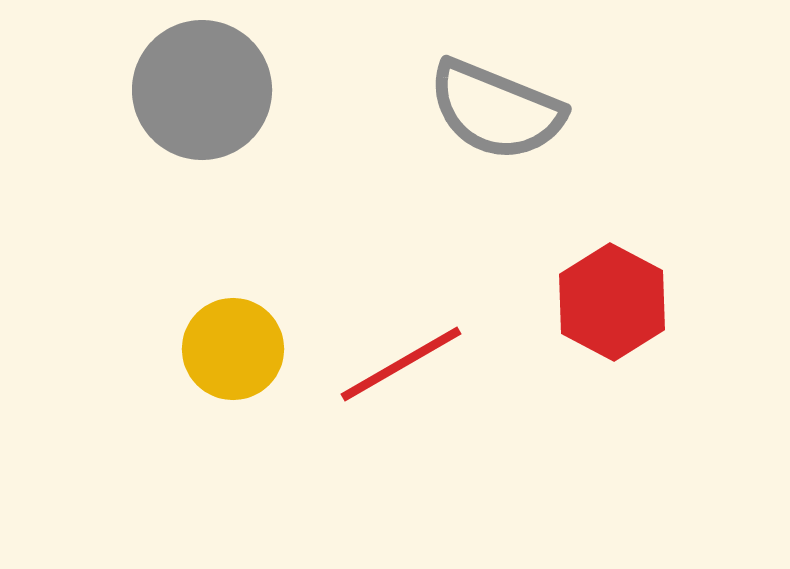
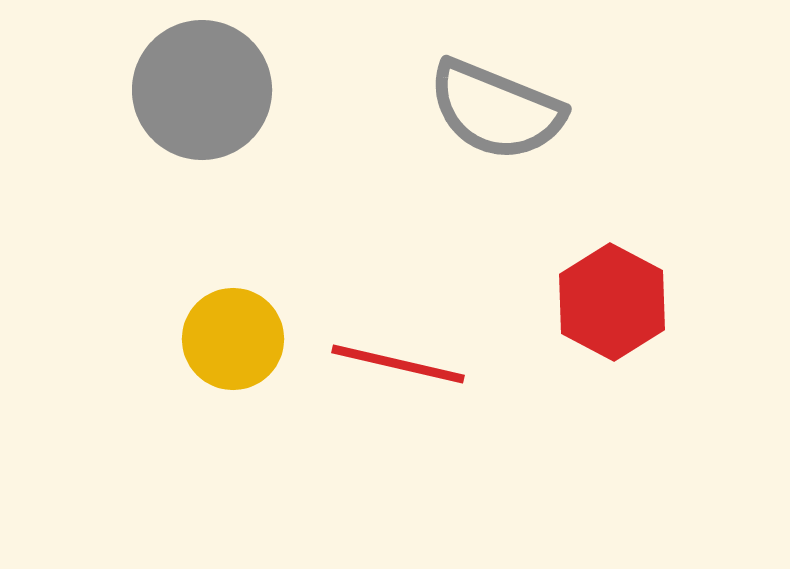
yellow circle: moved 10 px up
red line: moved 3 px left; rotated 43 degrees clockwise
